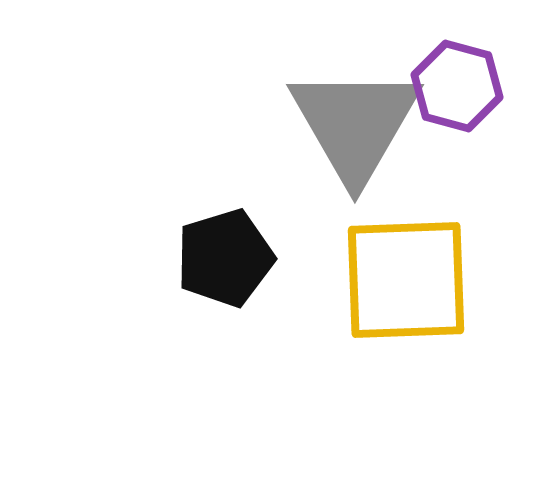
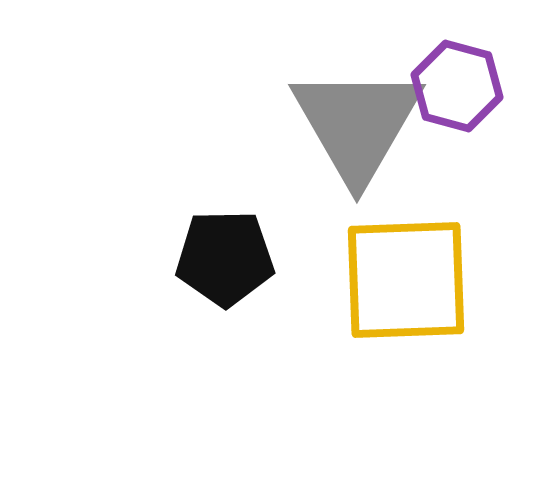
gray triangle: moved 2 px right
black pentagon: rotated 16 degrees clockwise
